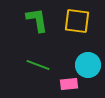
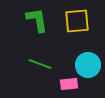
yellow square: rotated 12 degrees counterclockwise
green line: moved 2 px right, 1 px up
